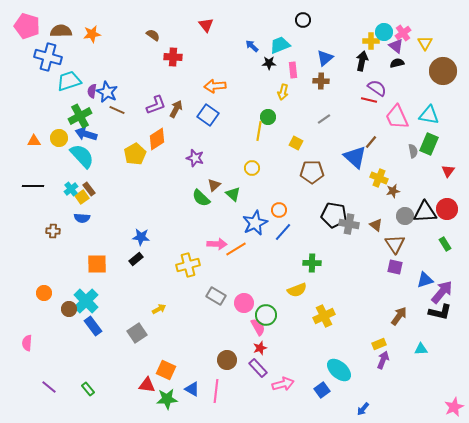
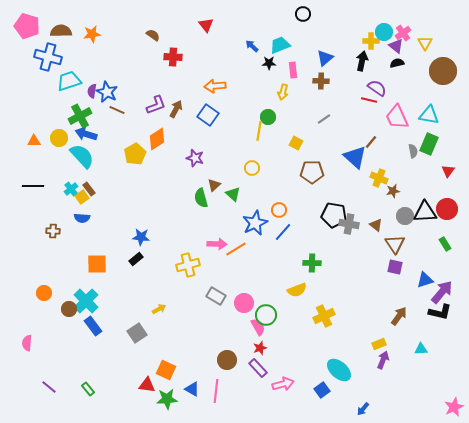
black circle at (303, 20): moved 6 px up
green semicircle at (201, 198): rotated 30 degrees clockwise
